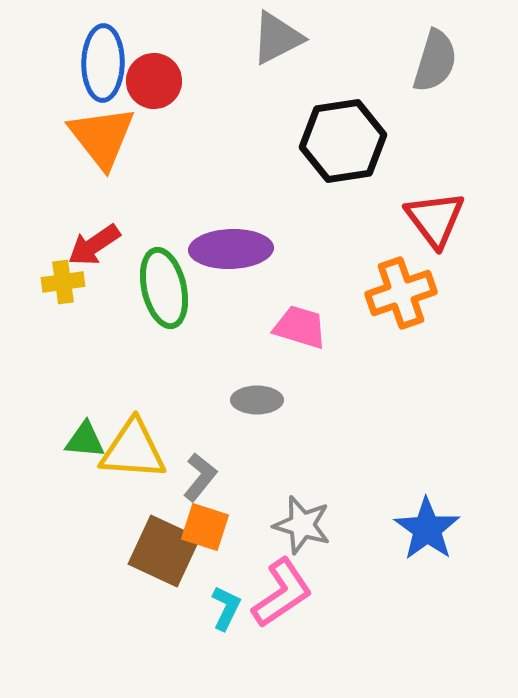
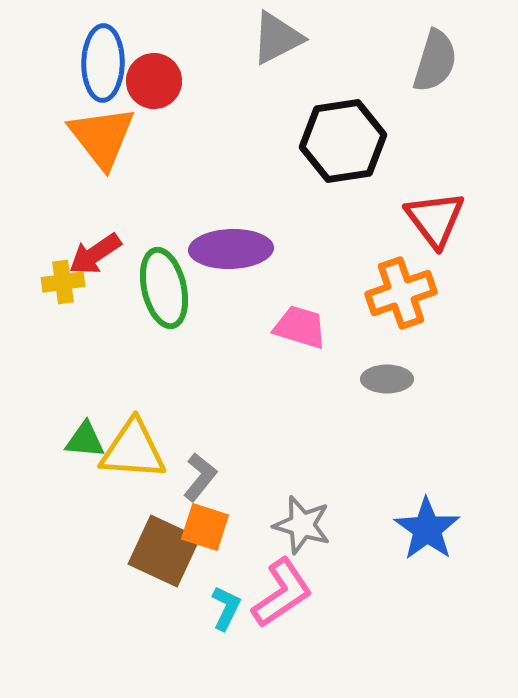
red arrow: moved 1 px right, 9 px down
gray ellipse: moved 130 px right, 21 px up
